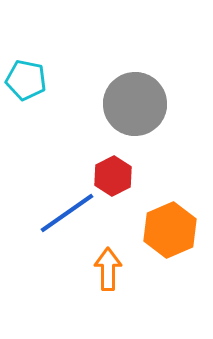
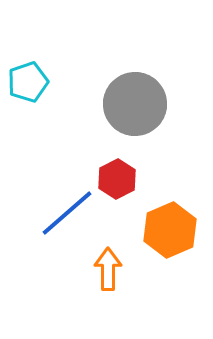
cyan pentagon: moved 2 px right, 2 px down; rotated 30 degrees counterclockwise
red hexagon: moved 4 px right, 3 px down
blue line: rotated 6 degrees counterclockwise
